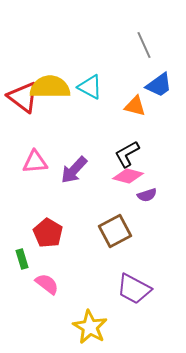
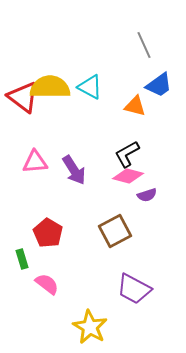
purple arrow: rotated 76 degrees counterclockwise
